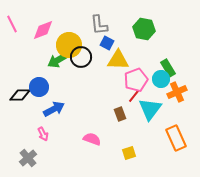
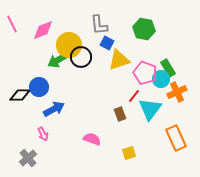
yellow triangle: moved 1 px right; rotated 20 degrees counterclockwise
pink pentagon: moved 9 px right, 7 px up; rotated 30 degrees counterclockwise
